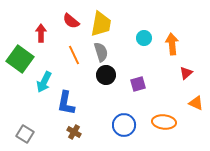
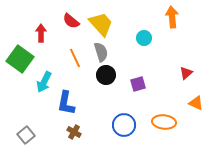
yellow trapezoid: rotated 52 degrees counterclockwise
orange arrow: moved 27 px up
orange line: moved 1 px right, 3 px down
gray square: moved 1 px right, 1 px down; rotated 18 degrees clockwise
